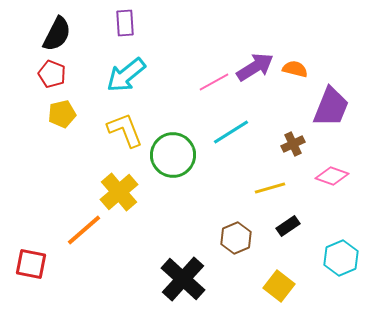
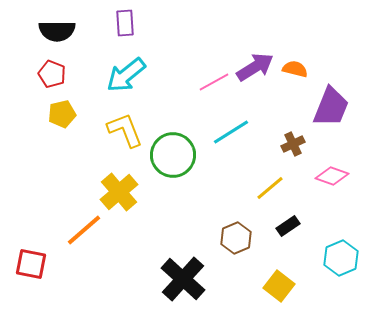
black semicircle: moved 3 px up; rotated 63 degrees clockwise
yellow line: rotated 24 degrees counterclockwise
